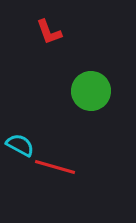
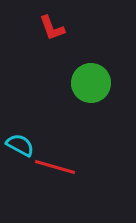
red L-shape: moved 3 px right, 4 px up
green circle: moved 8 px up
